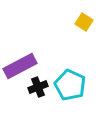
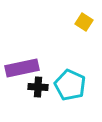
purple rectangle: moved 2 px right, 2 px down; rotated 16 degrees clockwise
black cross: rotated 24 degrees clockwise
